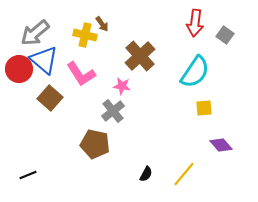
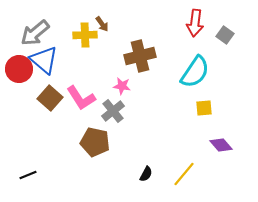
yellow cross: rotated 15 degrees counterclockwise
brown cross: rotated 28 degrees clockwise
pink L-shape: moved 24 px down
brown pentagon: moved 2 px up
